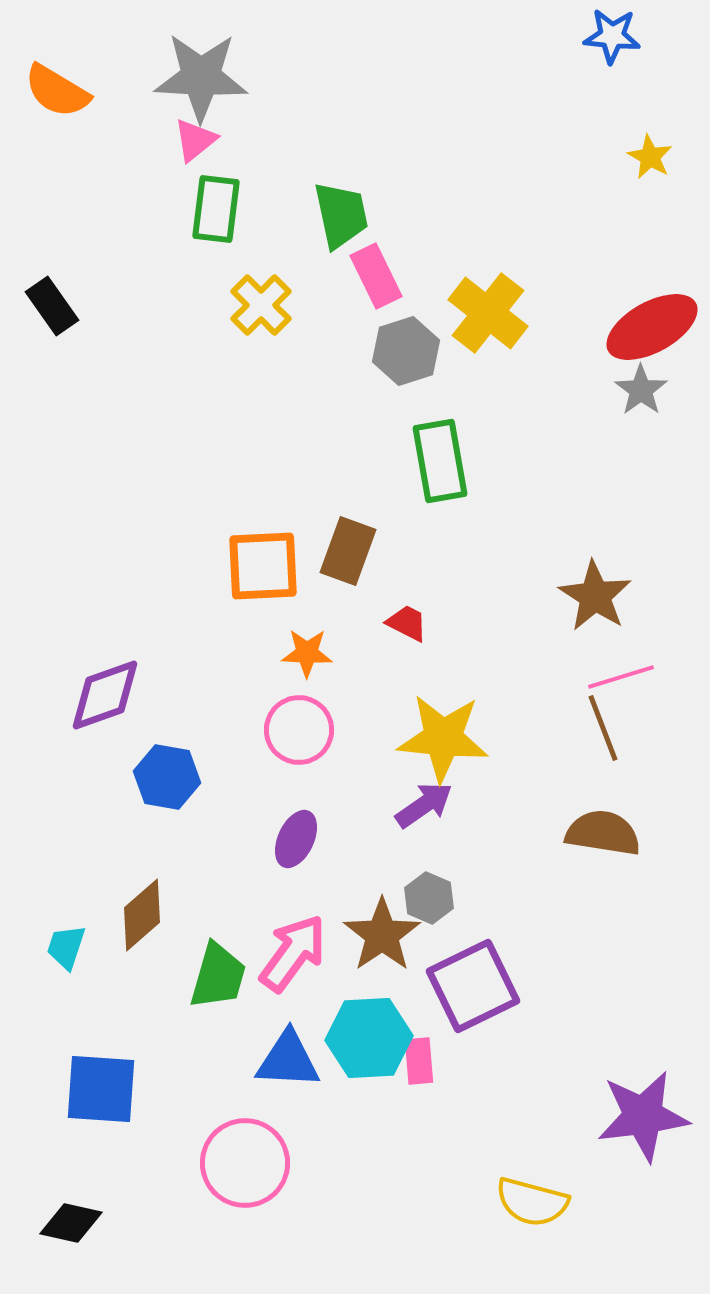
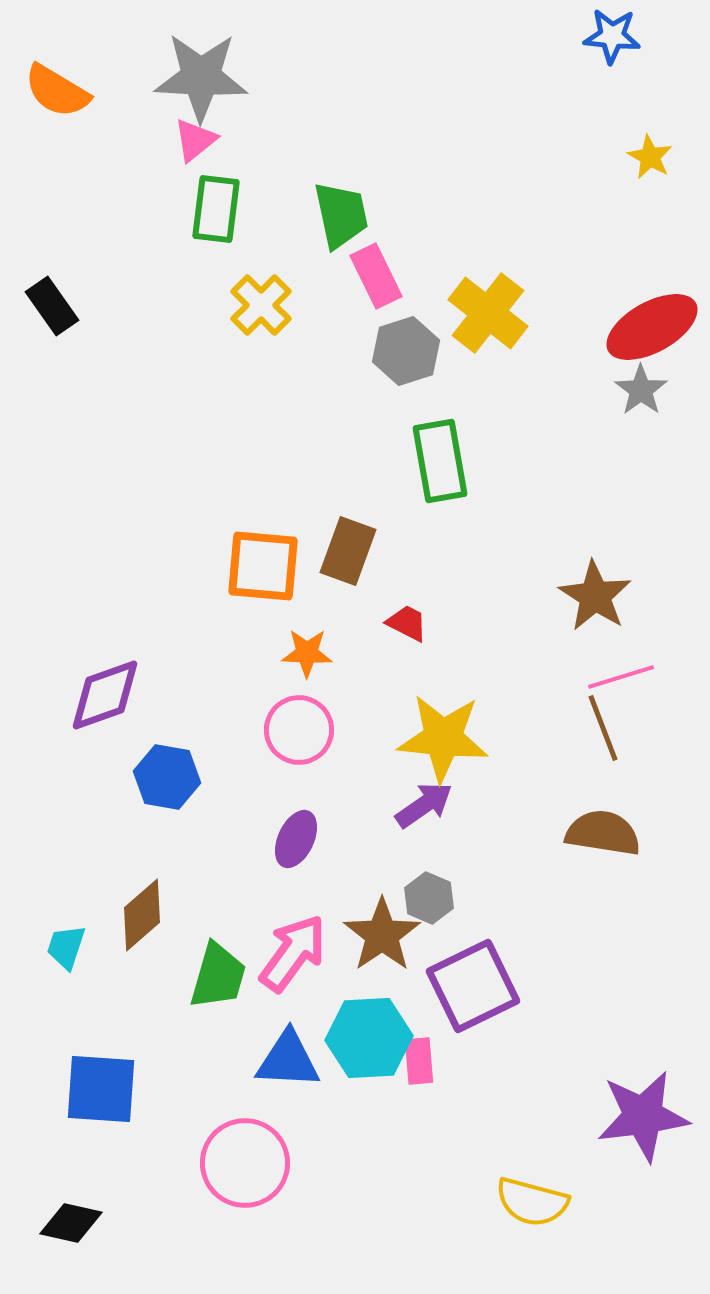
orange square at (263, 566): rotated 8 degrees clockwise
